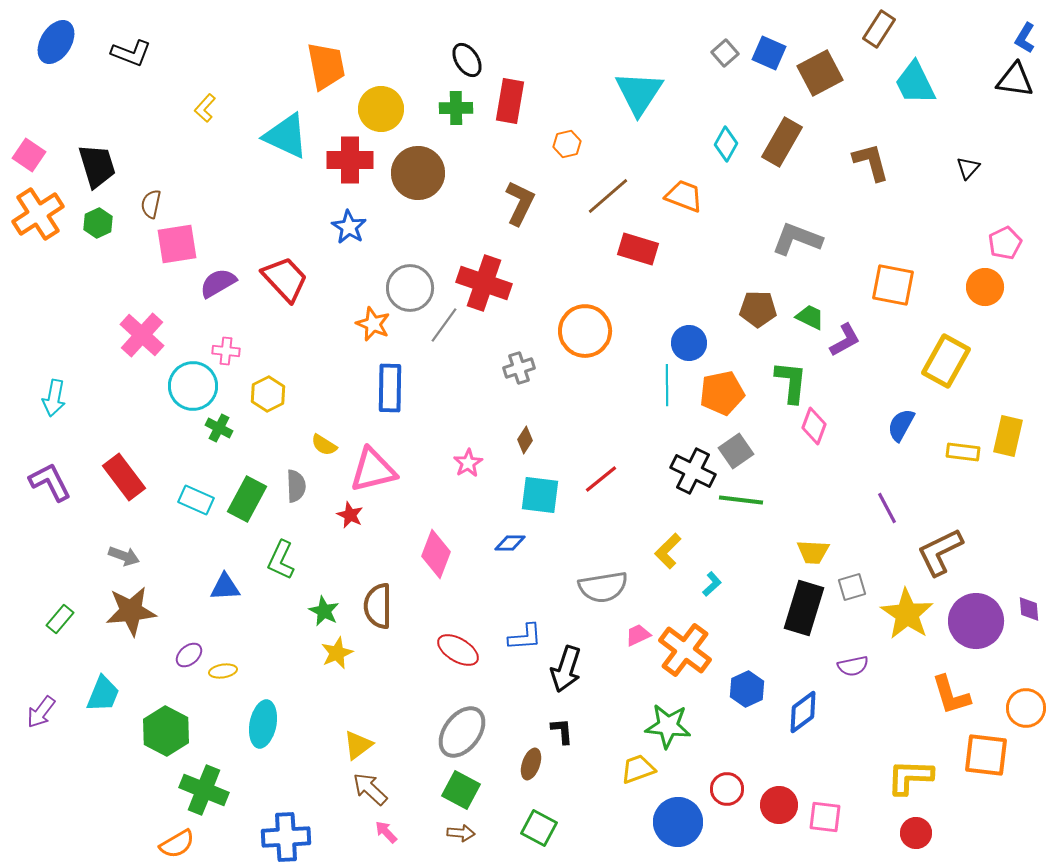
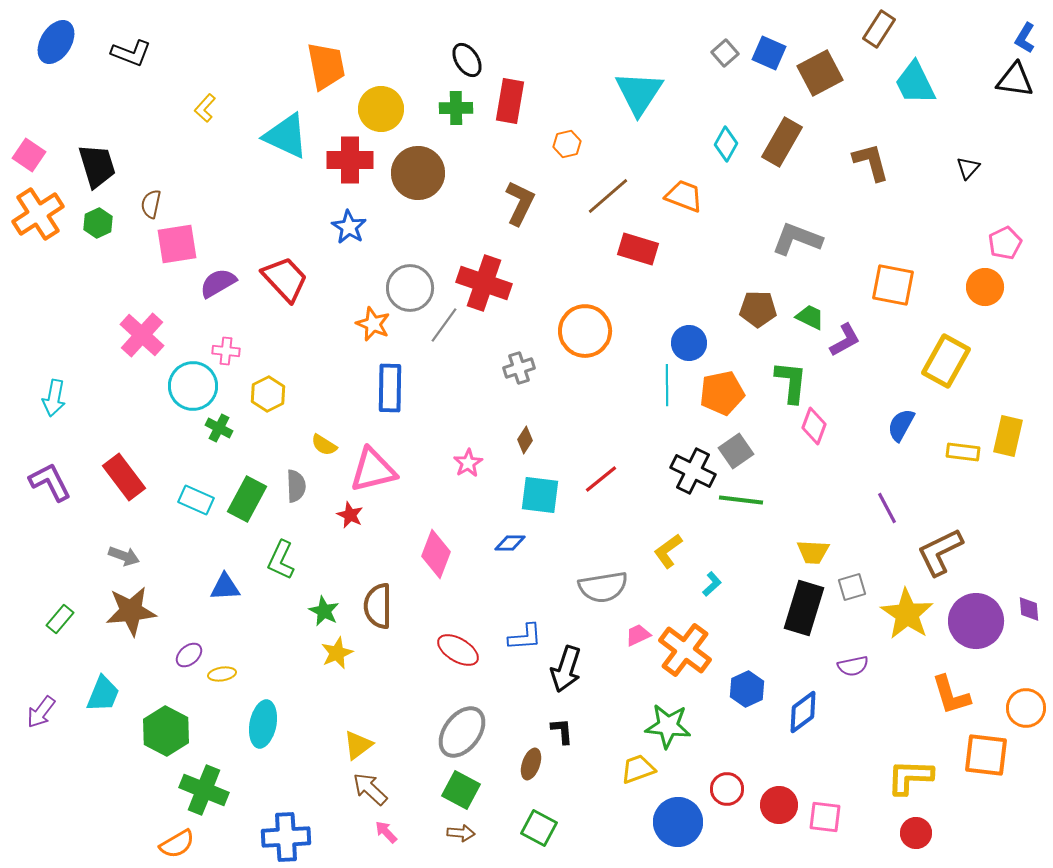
yellow L-shape at (668, 551): rotated 9 degrees clockwise
yellow ellipse at (223, 671): moved 1 px left, 3 px down
